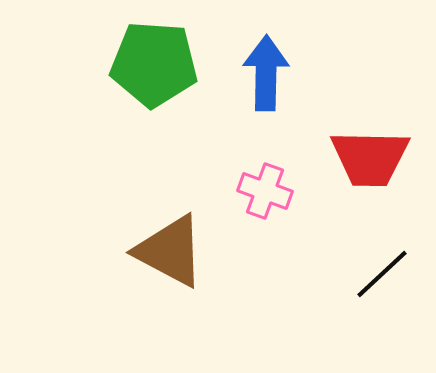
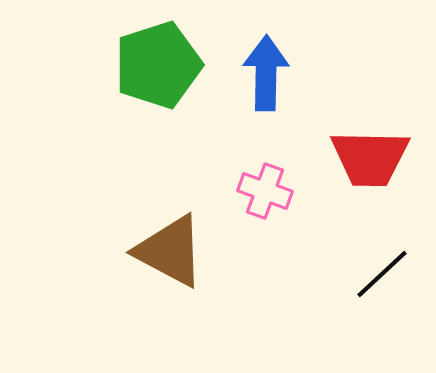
green pentagon: moved 4 px right, 1 px down; rotated 22 degrees counterclockwise
